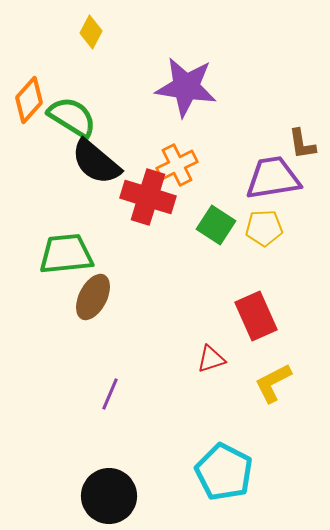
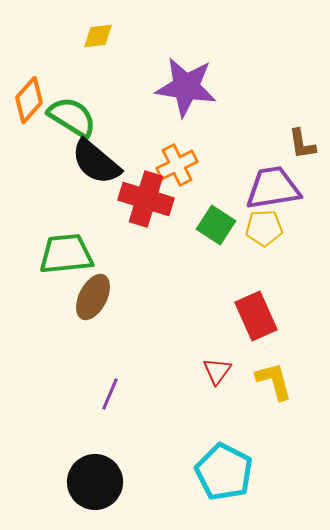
yellow diamond: moved 7 px right, 4 px down; rotated 56 degrees clockwise
purple trapezoid: moved 10 px down
red cross: moved 2 px left, 2 px down
red triangle: moved 6 px right, 12 px down; rotated 36 degrees counterclockwise
yellow L-shape: moved 1 px right, 2 px up; rotated 102 degrees clockwise
black circle: moved 14 px left, 14 px up
